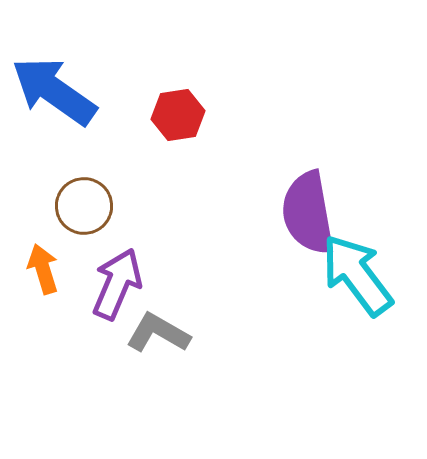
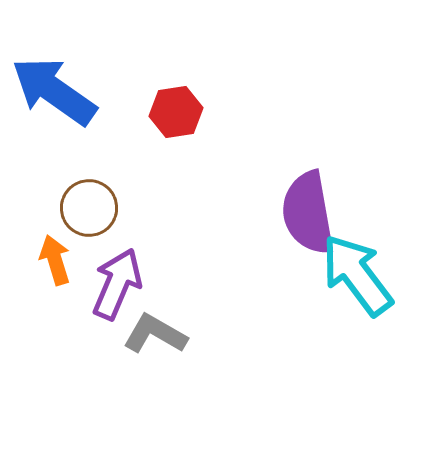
red hexagon: moved 2 px left, 3 px up
brown circle: moved 5 px right, 2 px down
orange arrow: moved 12 px right, 9 px up
gray L-shape: moved 3 px left, 1 px down
